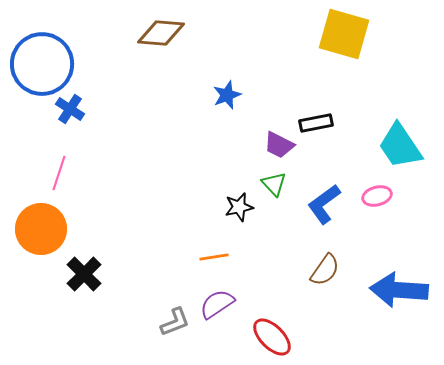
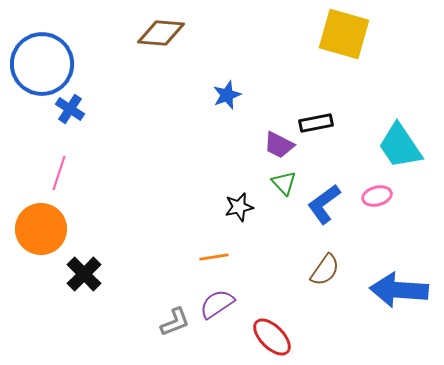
green triangle: moved 10 px right, 1 px up
